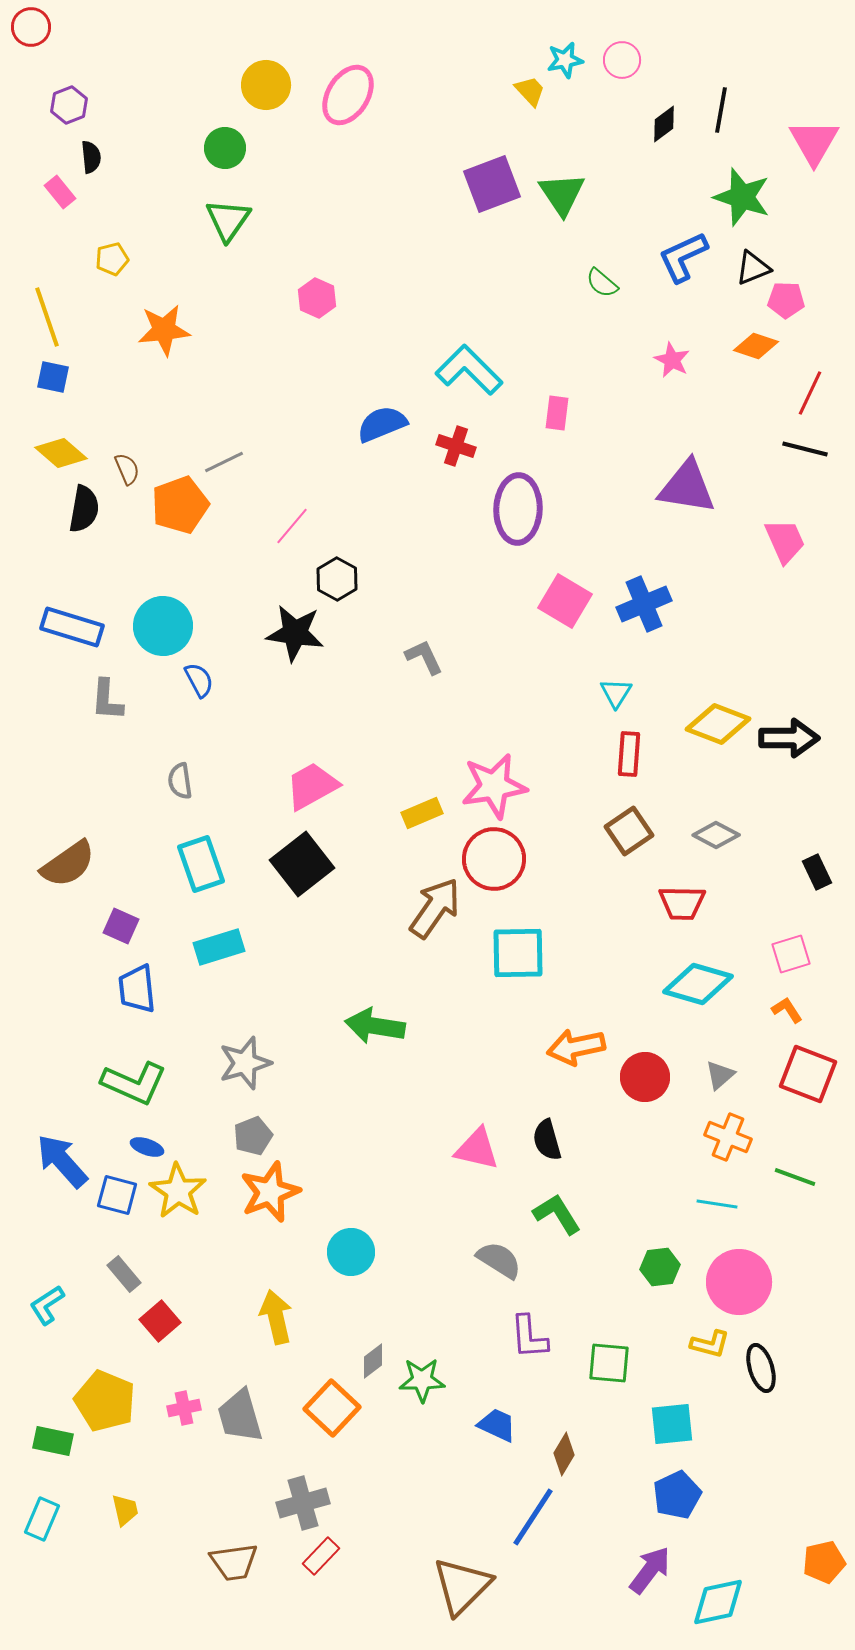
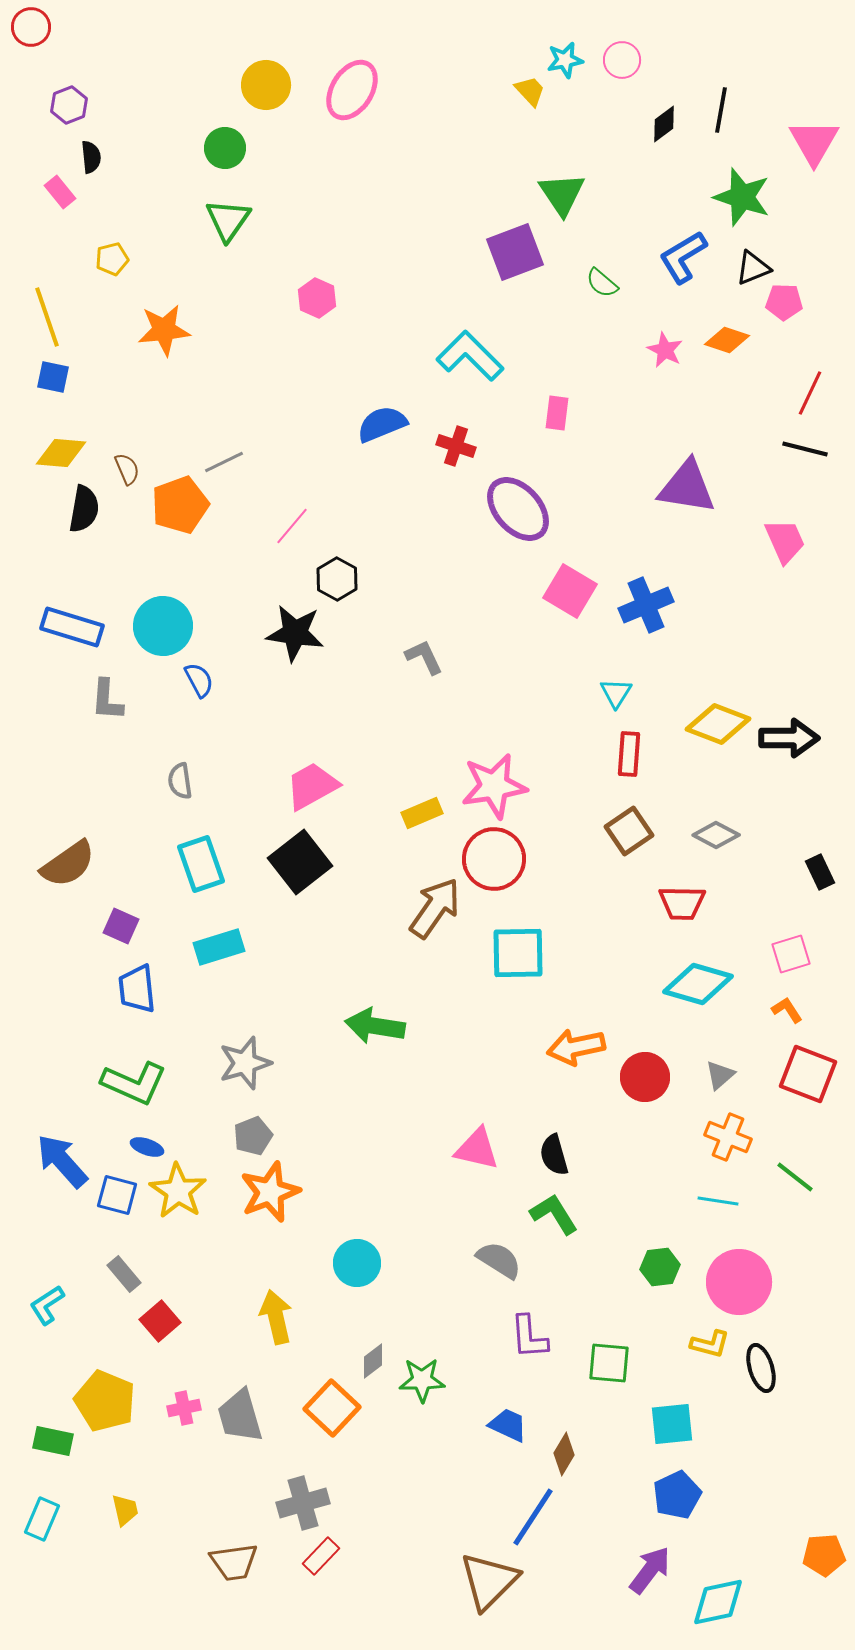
pink ellipse at (348, 95): moved 4 px right, 5 px up
purple square at (492, 184): moved 23 px right, 68 px down
blue L-shape at (683, 257): rotated 6 degrees counterclockwise
pink pentagon at (786, 300): moved 2 px left, 2 px down
orange diamond at (756, 346): moved 29 px left, 6 px up
pink star at (672, 360): moved 7 px left, 10 px up
cyan L-shape at (469, 370): moved 1 px right, 14 px up
yellow diamond at (61, 453): rotated 36 degrees counterclockwise
purple ellipse at (518, 509): rotated 44 degrees counterclockwise
pink square at (565, 601): moved 5 px right, 10 px up
blue cross at (644, 604): moved 2 px right, 1 px down
black square at (302, 864): moved 2 px left, 2 px up
black rectangle at (817, 872): moved 3 px right
black semicircle at (547, 1140): moved 7 px right, 15 px down
green line at (795, 1177): rotated 18 degrees clockwise
cyan line at (717, 1204): moved 1 px right, 3 px up
green L-shape at (557, 1214): moved 3 px left
cyan circle at (351, 1252): moved 6 px right, 11 px down
blue trapezoid at (497, 1425): moved 11 px right
orange pentagon at (824, 1562): moved 7 px up; rotated 9 degrees clockwise
brown triangle at (462, 1586): moved 27 px right, 5 px up
